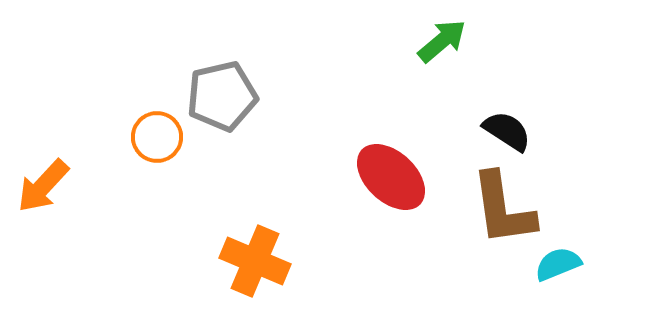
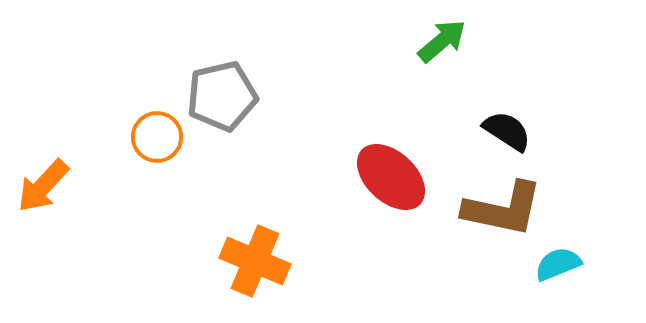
brown L-shape: rotated 70 degrees counterclockwise
